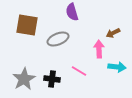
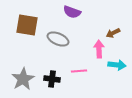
purple semicircle: rotated 54 degrees counterclockwise
gray ellipse: rotated 45 degrees clockwise
cyan arrow: moved 2 px up
pink line: rotated 35 degrees counterclockwise
gray star: moved 1 px left
